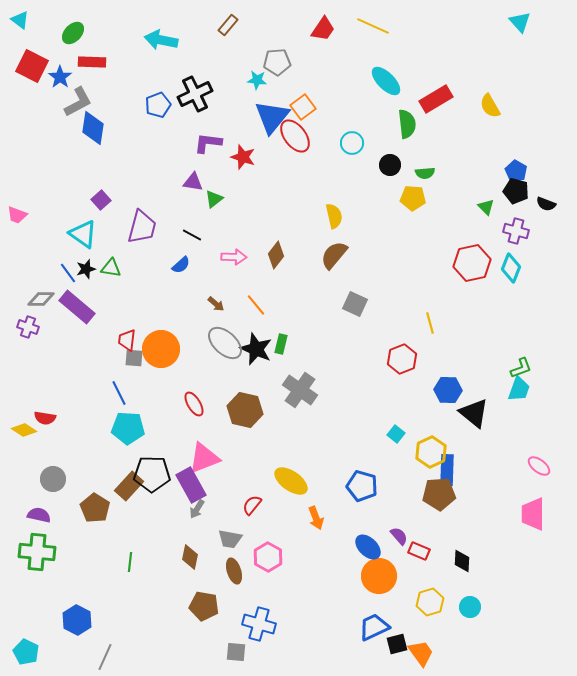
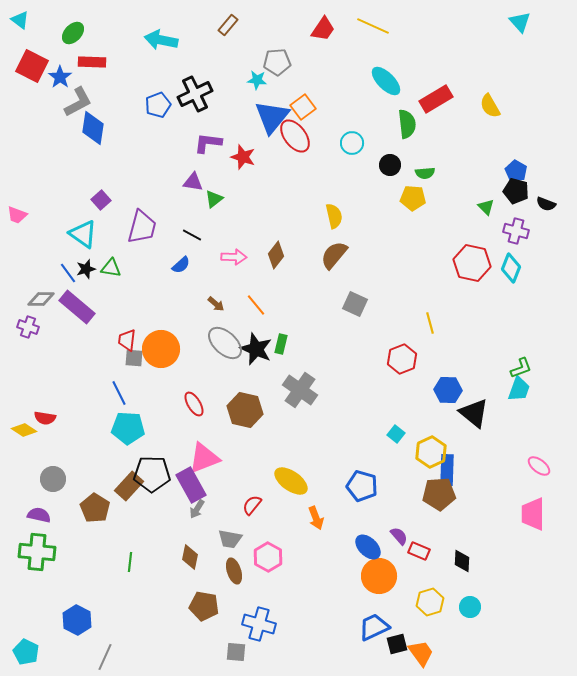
red hexagon at (472, 263): rotated 24 degrees clockwise
